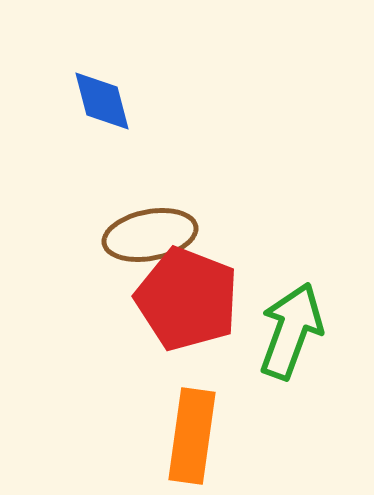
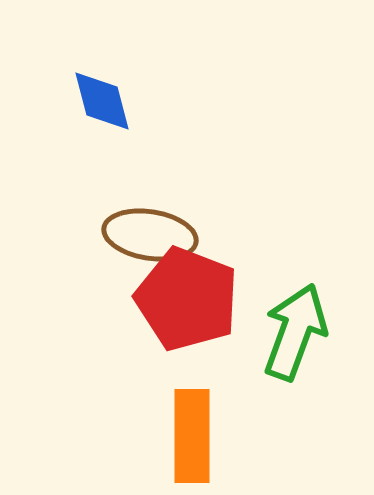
brown ellipse: rotated 20 degrees clockwise
green arrow: moved 4 px right, 1 px down
orange rectangle: rotated 8 degrees counterclockwise
